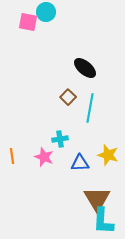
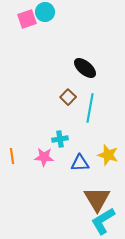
cyan circle: moved 1 px left
pink square: moved 1 px left, 3 px up; rotated 30 degrees counterclockwise
pink star: rotated 18 degrees counterclockwise
cyan L-shape: rotated 56 degrees clockwise
